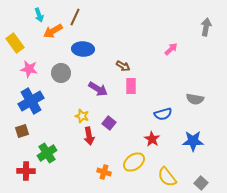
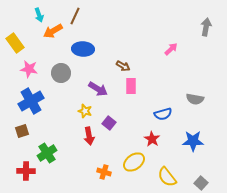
brown line: moved 1 px up
yellow star: moved 3 px right, 5 px up
